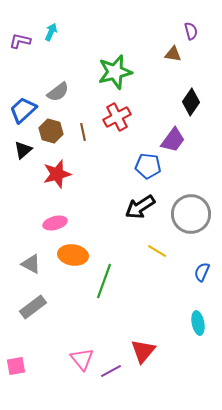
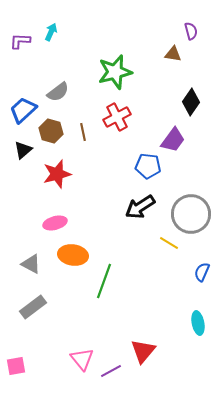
purple L-shape: rotated 10 degrees counterclockwise
yellow line: moved 12 px right, 8 px up
